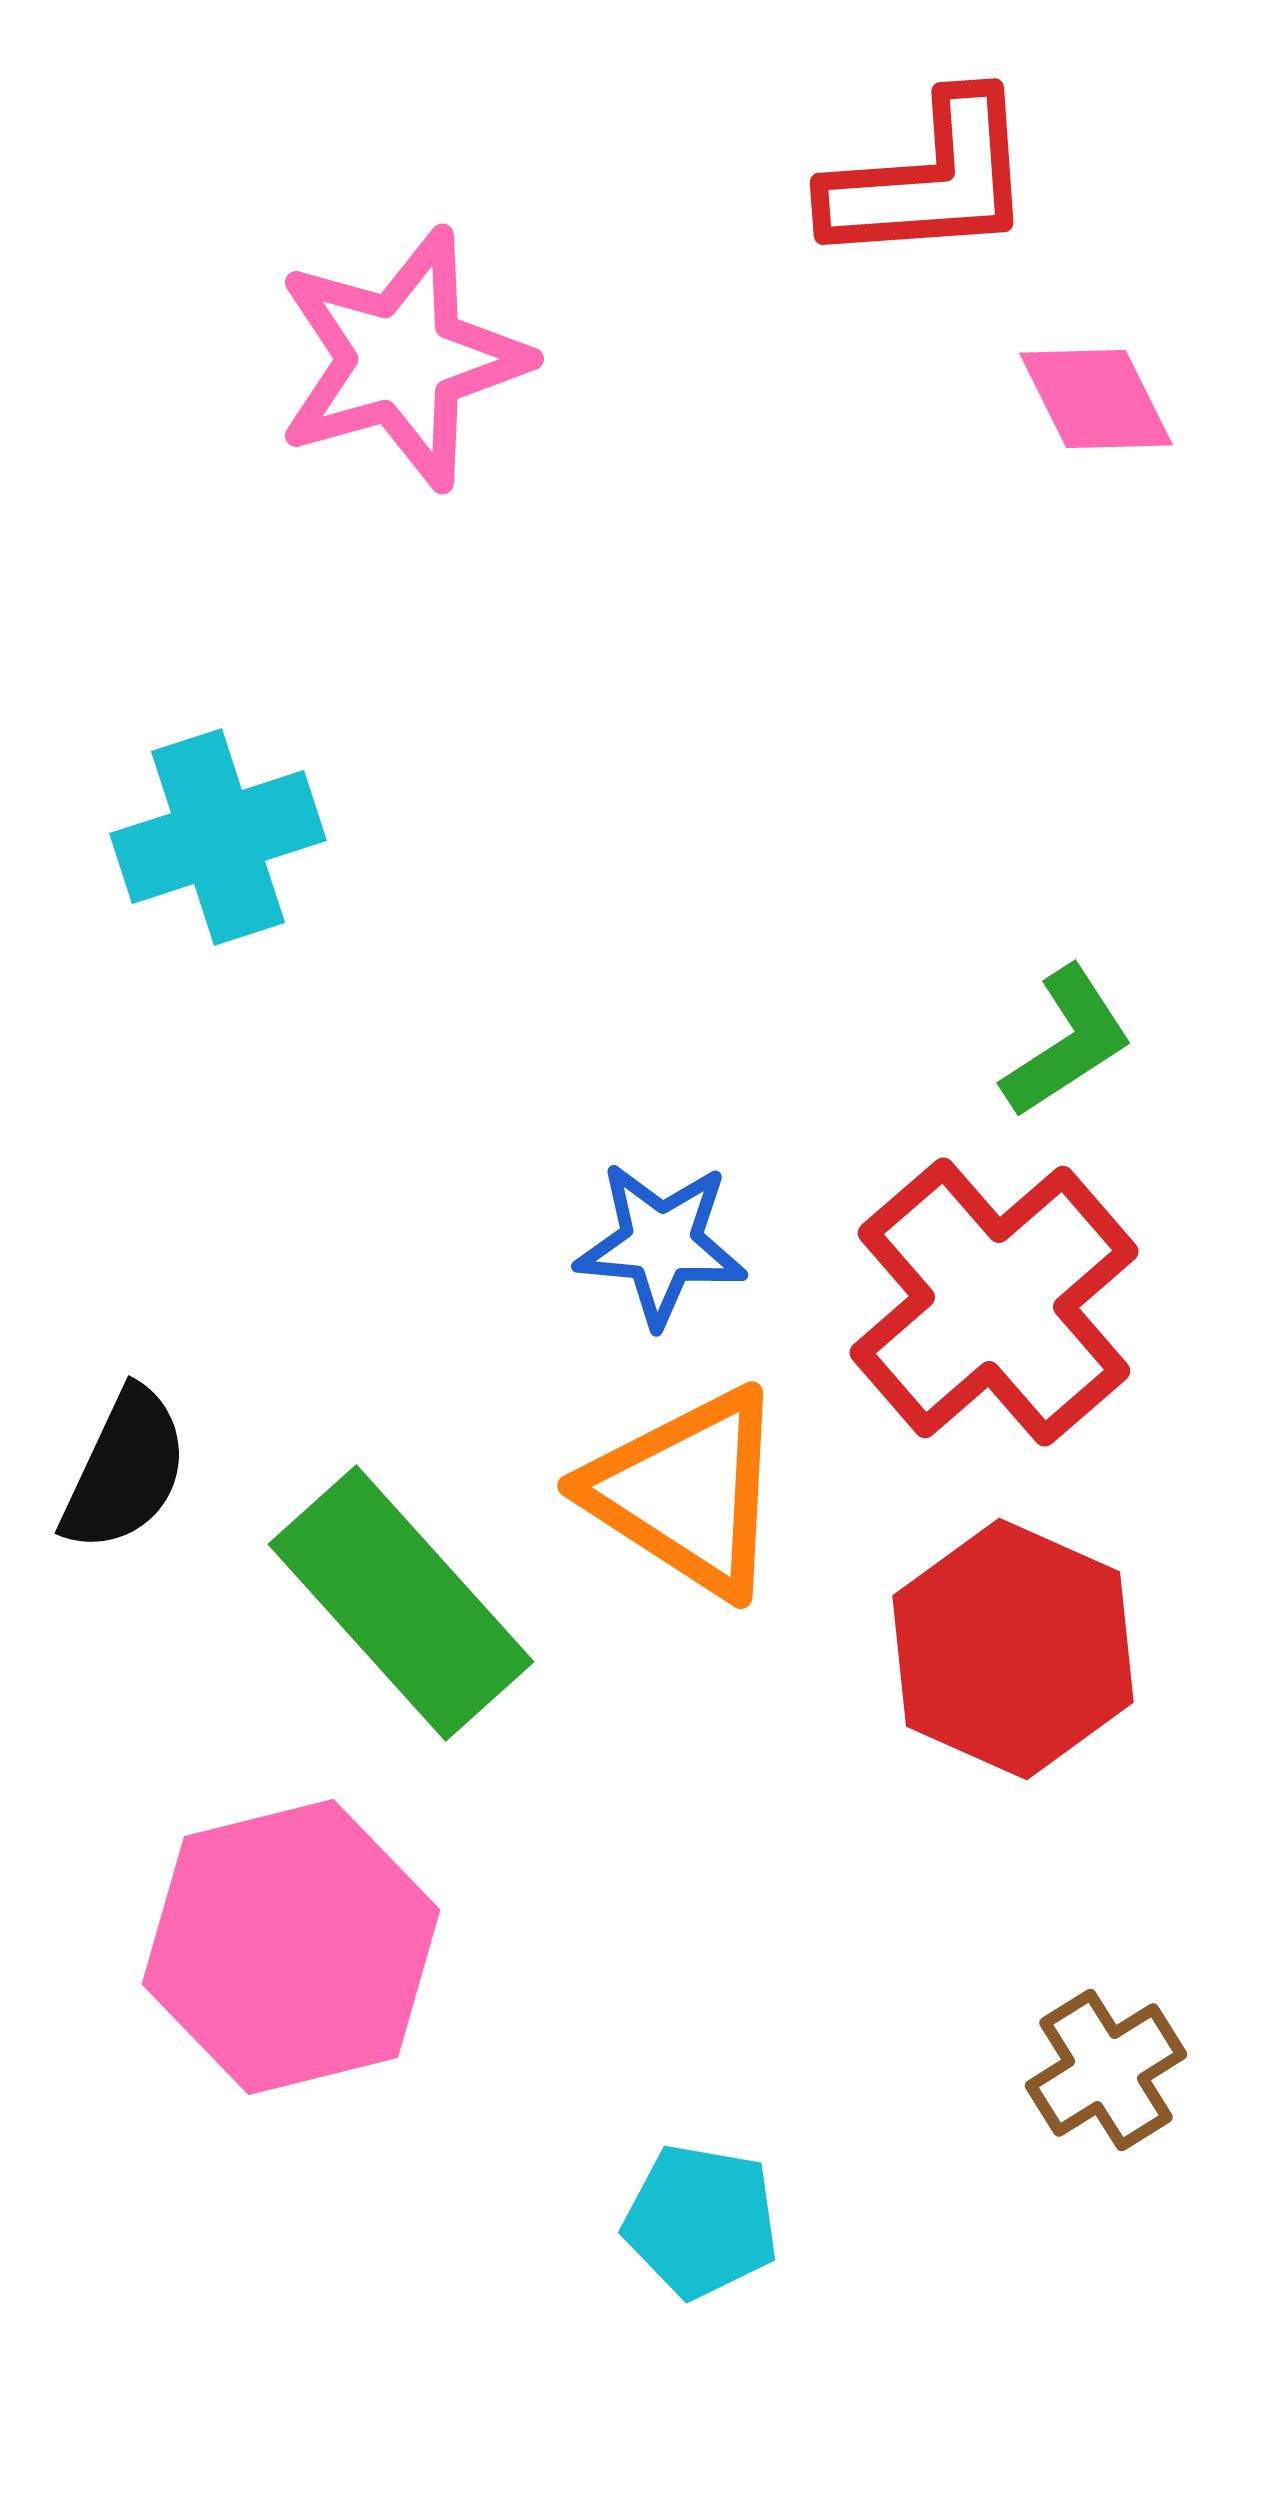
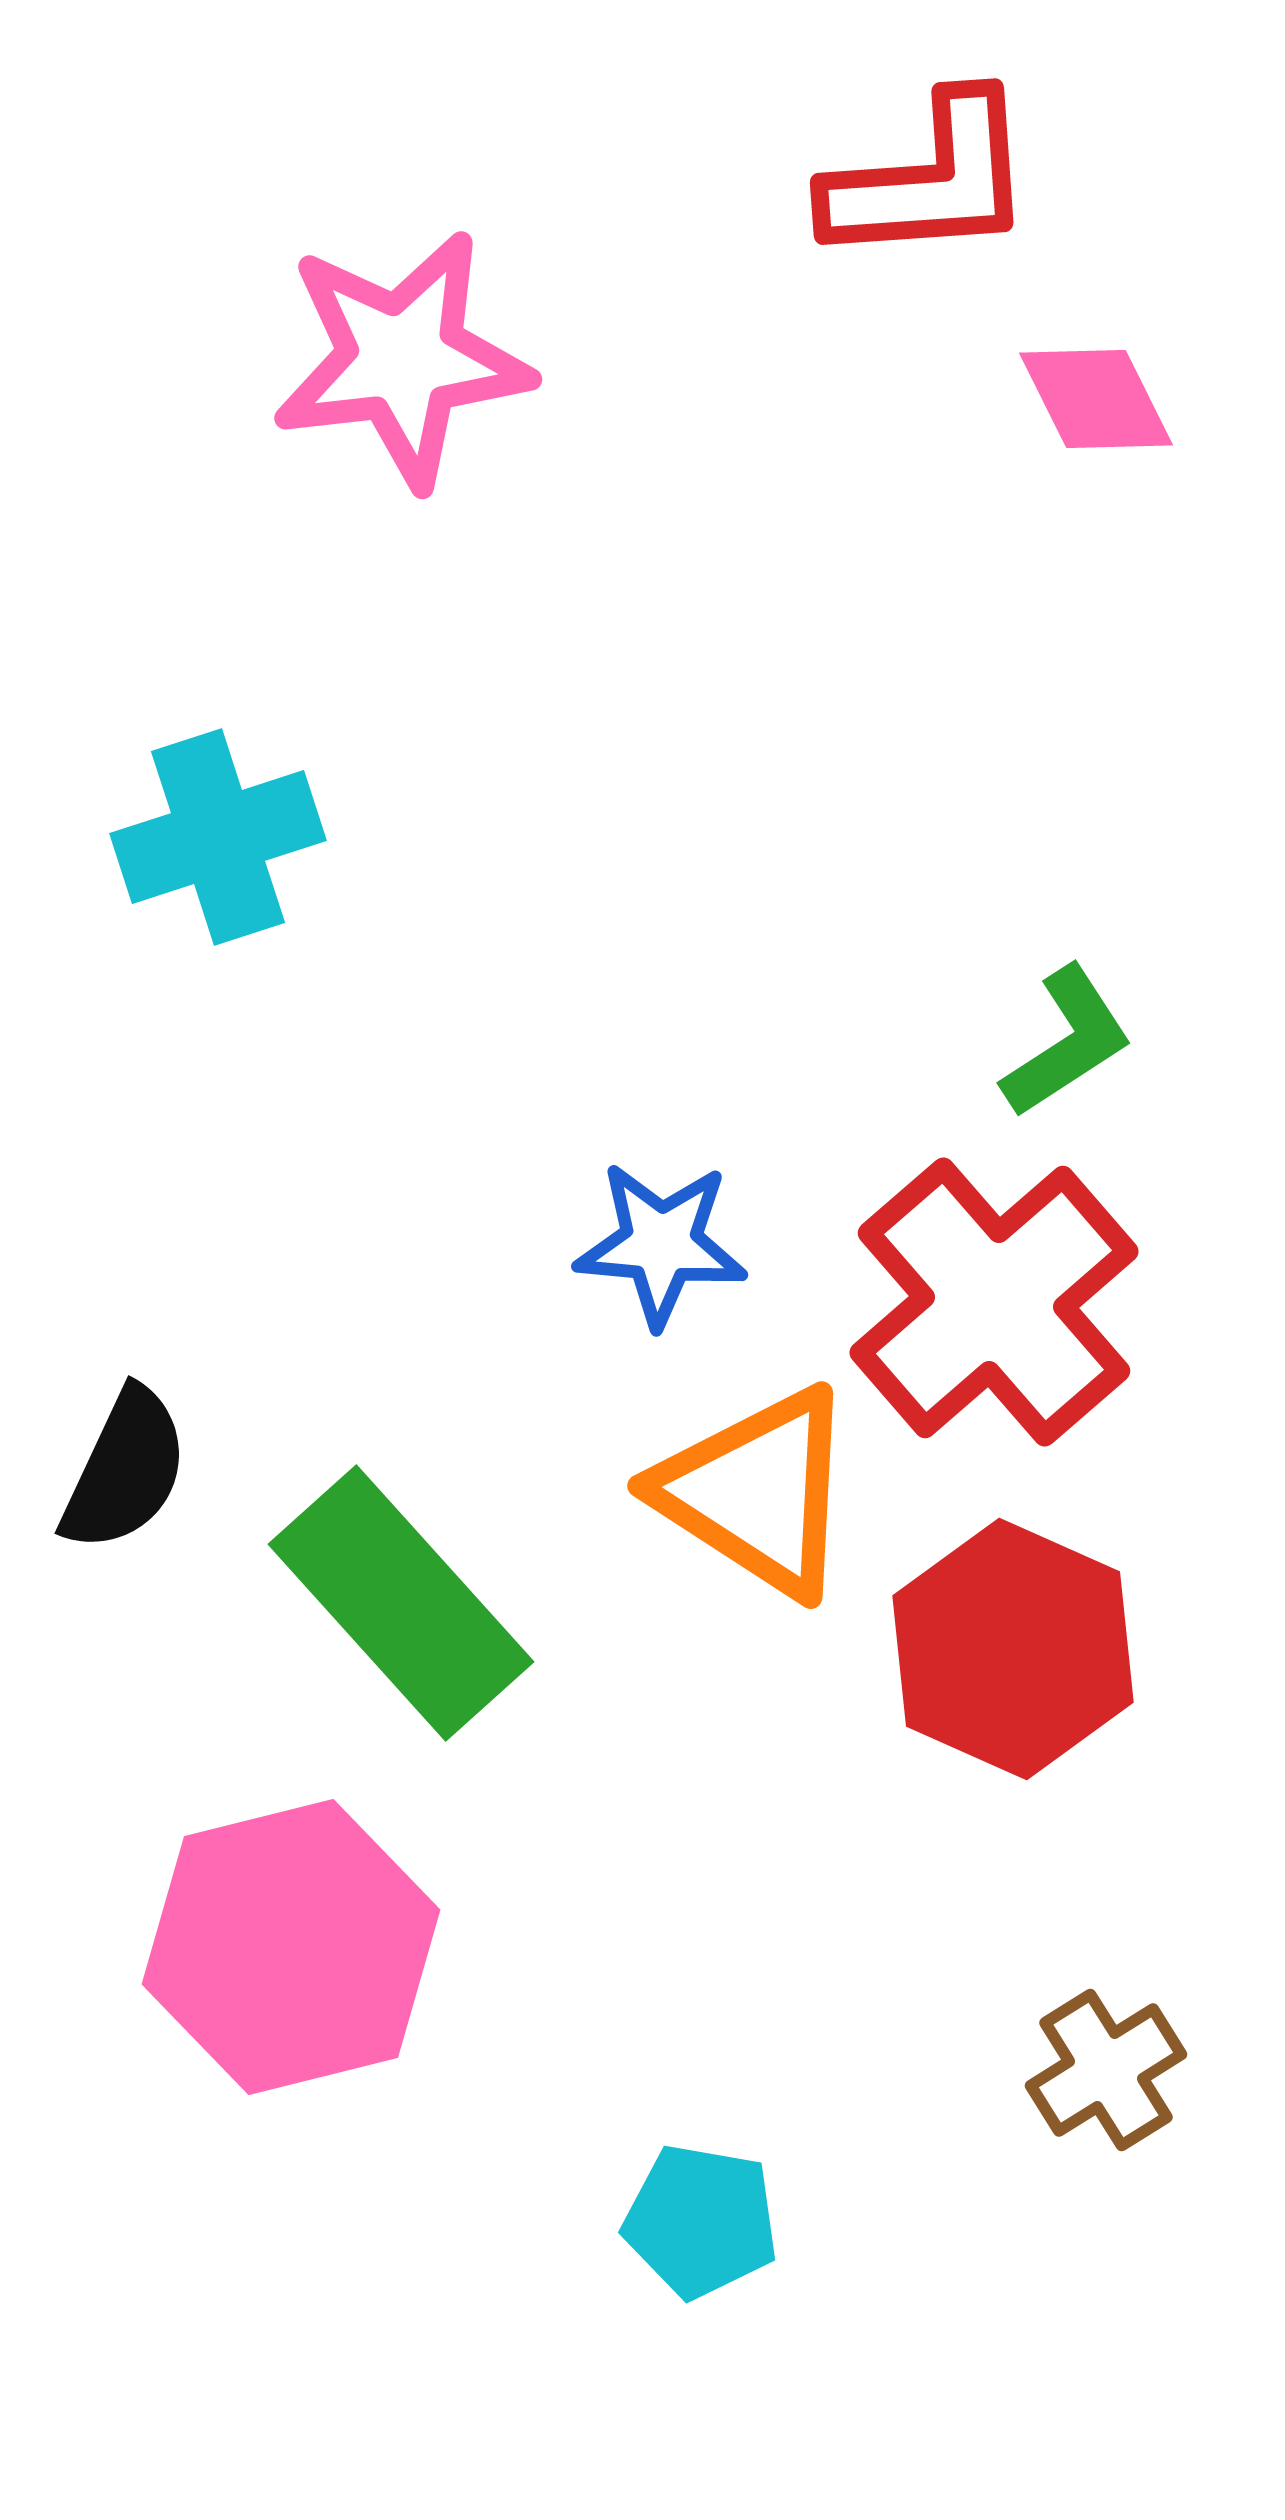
pink star: rotated 9 degrees clockwise
orange triangle: moved 70 px right
